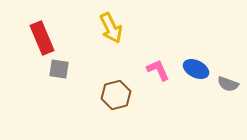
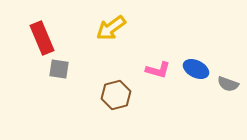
yellow arrow: rotated 80 degrees clockwise
pink L-shape: rotated 130 degrees clockwise
